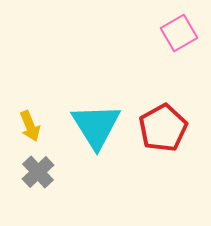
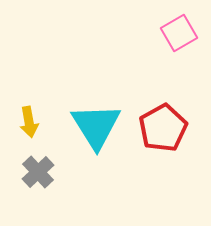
yellow arrow: moved 1 px left, 4 px up; rotated 12 degrees clockwise
